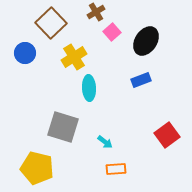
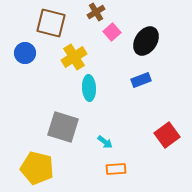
brown square: rotated 32 degrees counterclockwise
